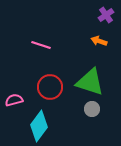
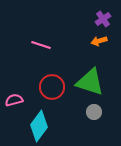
purple cross: moved 3 px left, 4 px down
orange arrow: rotated 35 degrees counterclockwise
red circle: moved 2 px right
gray circle: moved 2 px right, 3 px down
